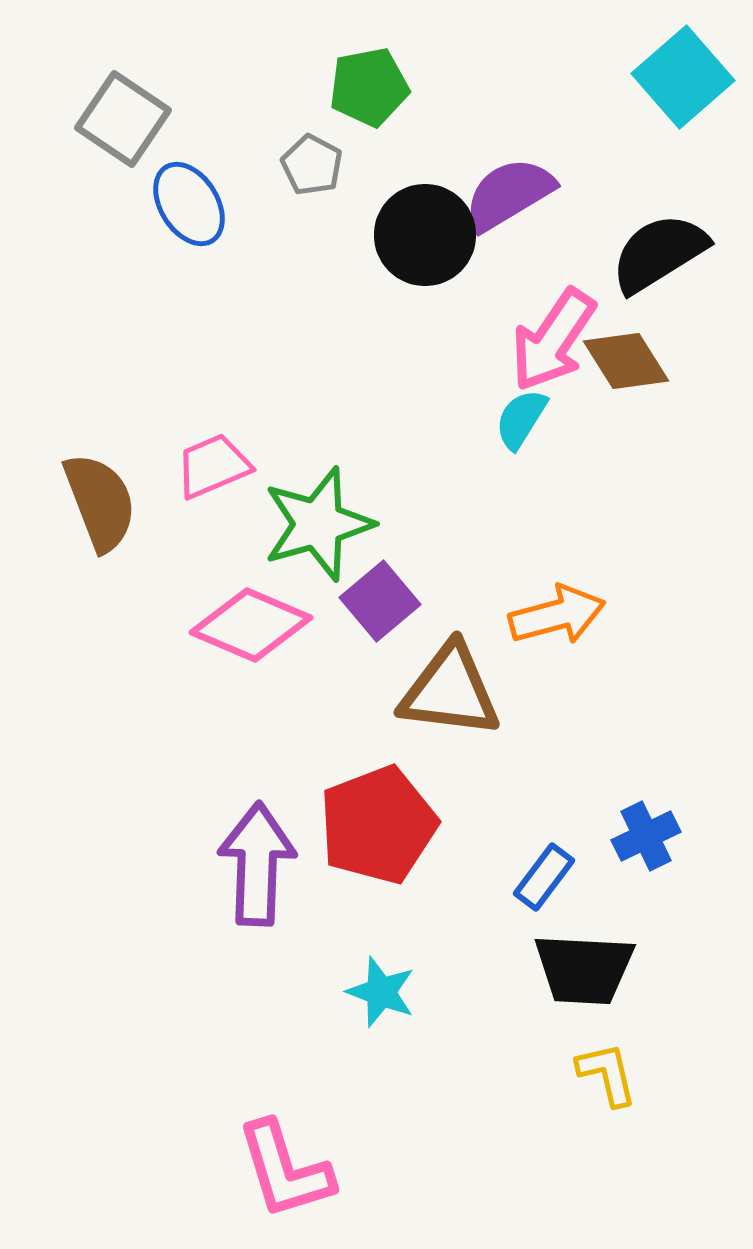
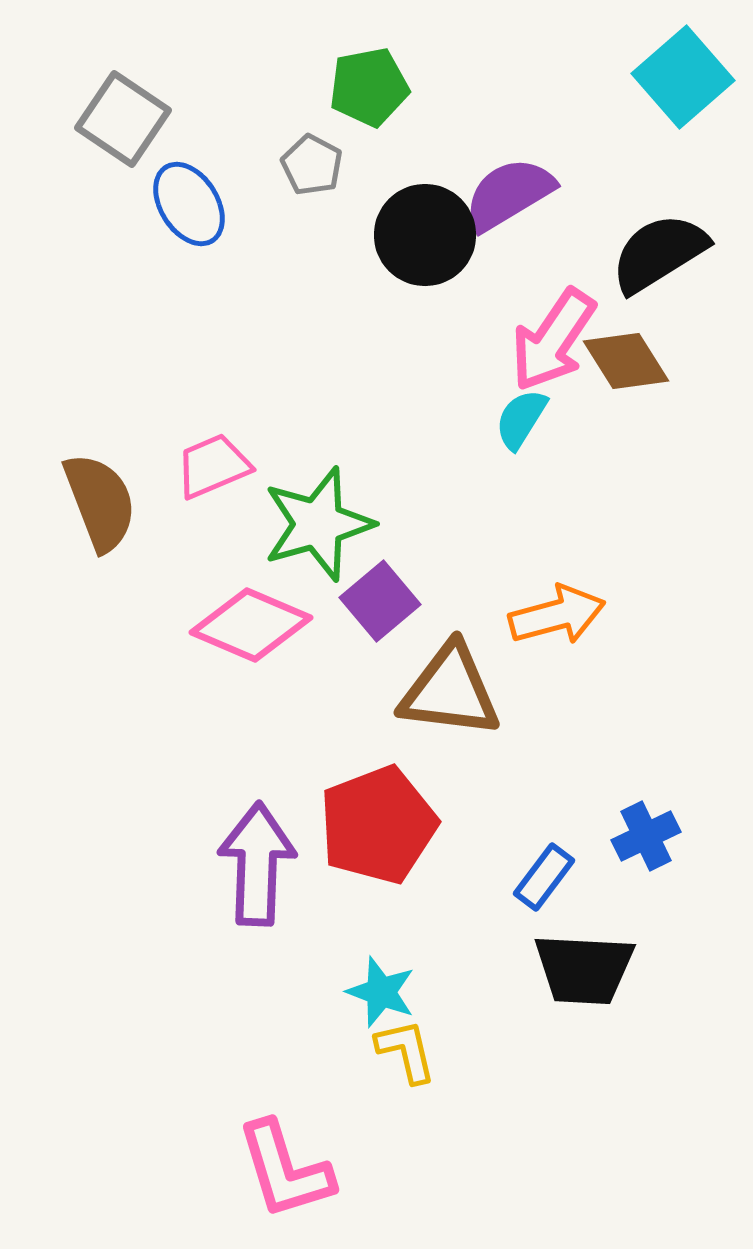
yellow L-shape: moved 201 px left, 23 px up
